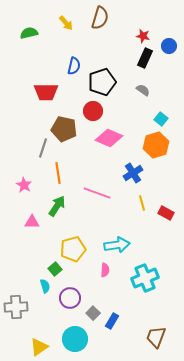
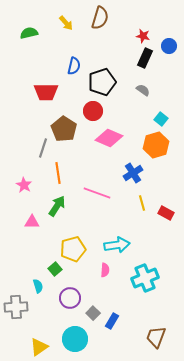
brown pentagon: rotated 20 degrees clockwise
cyan semicircle: moved 7 px left
